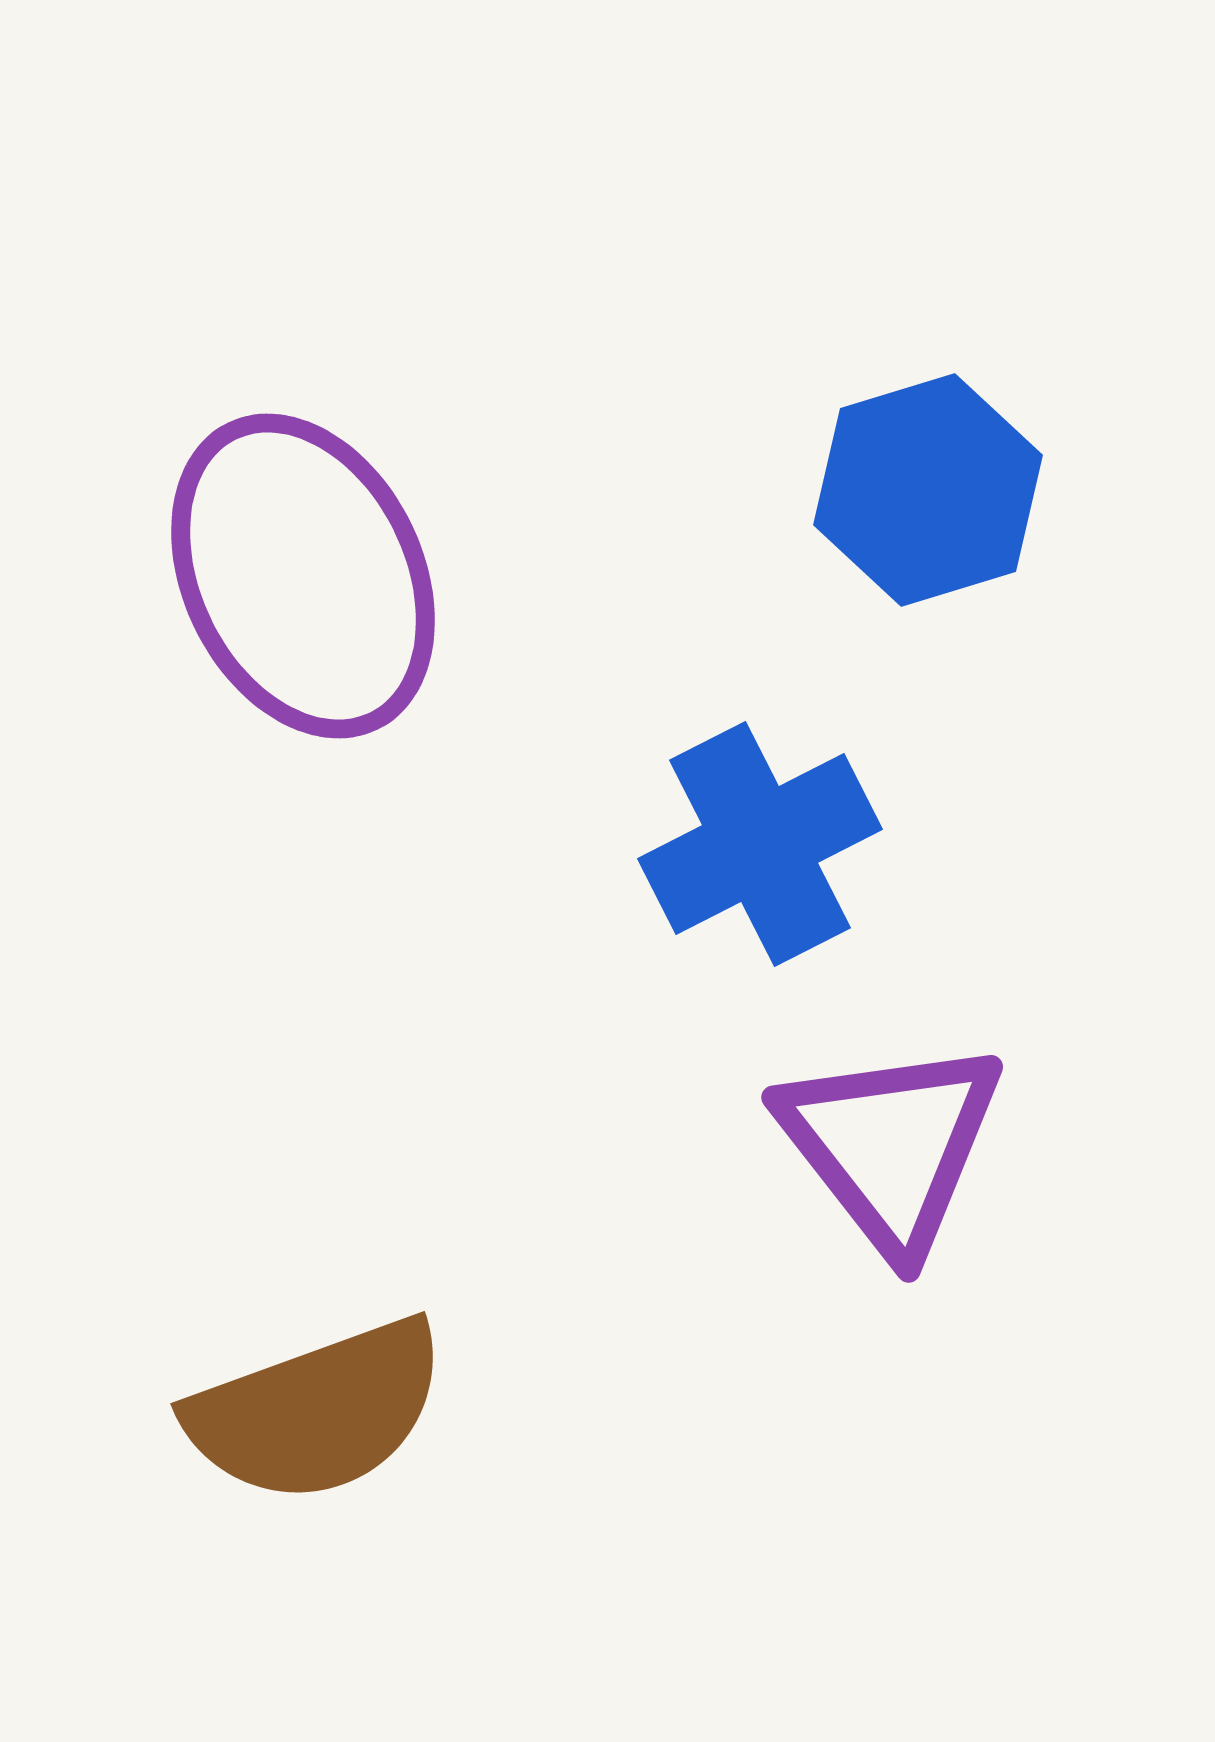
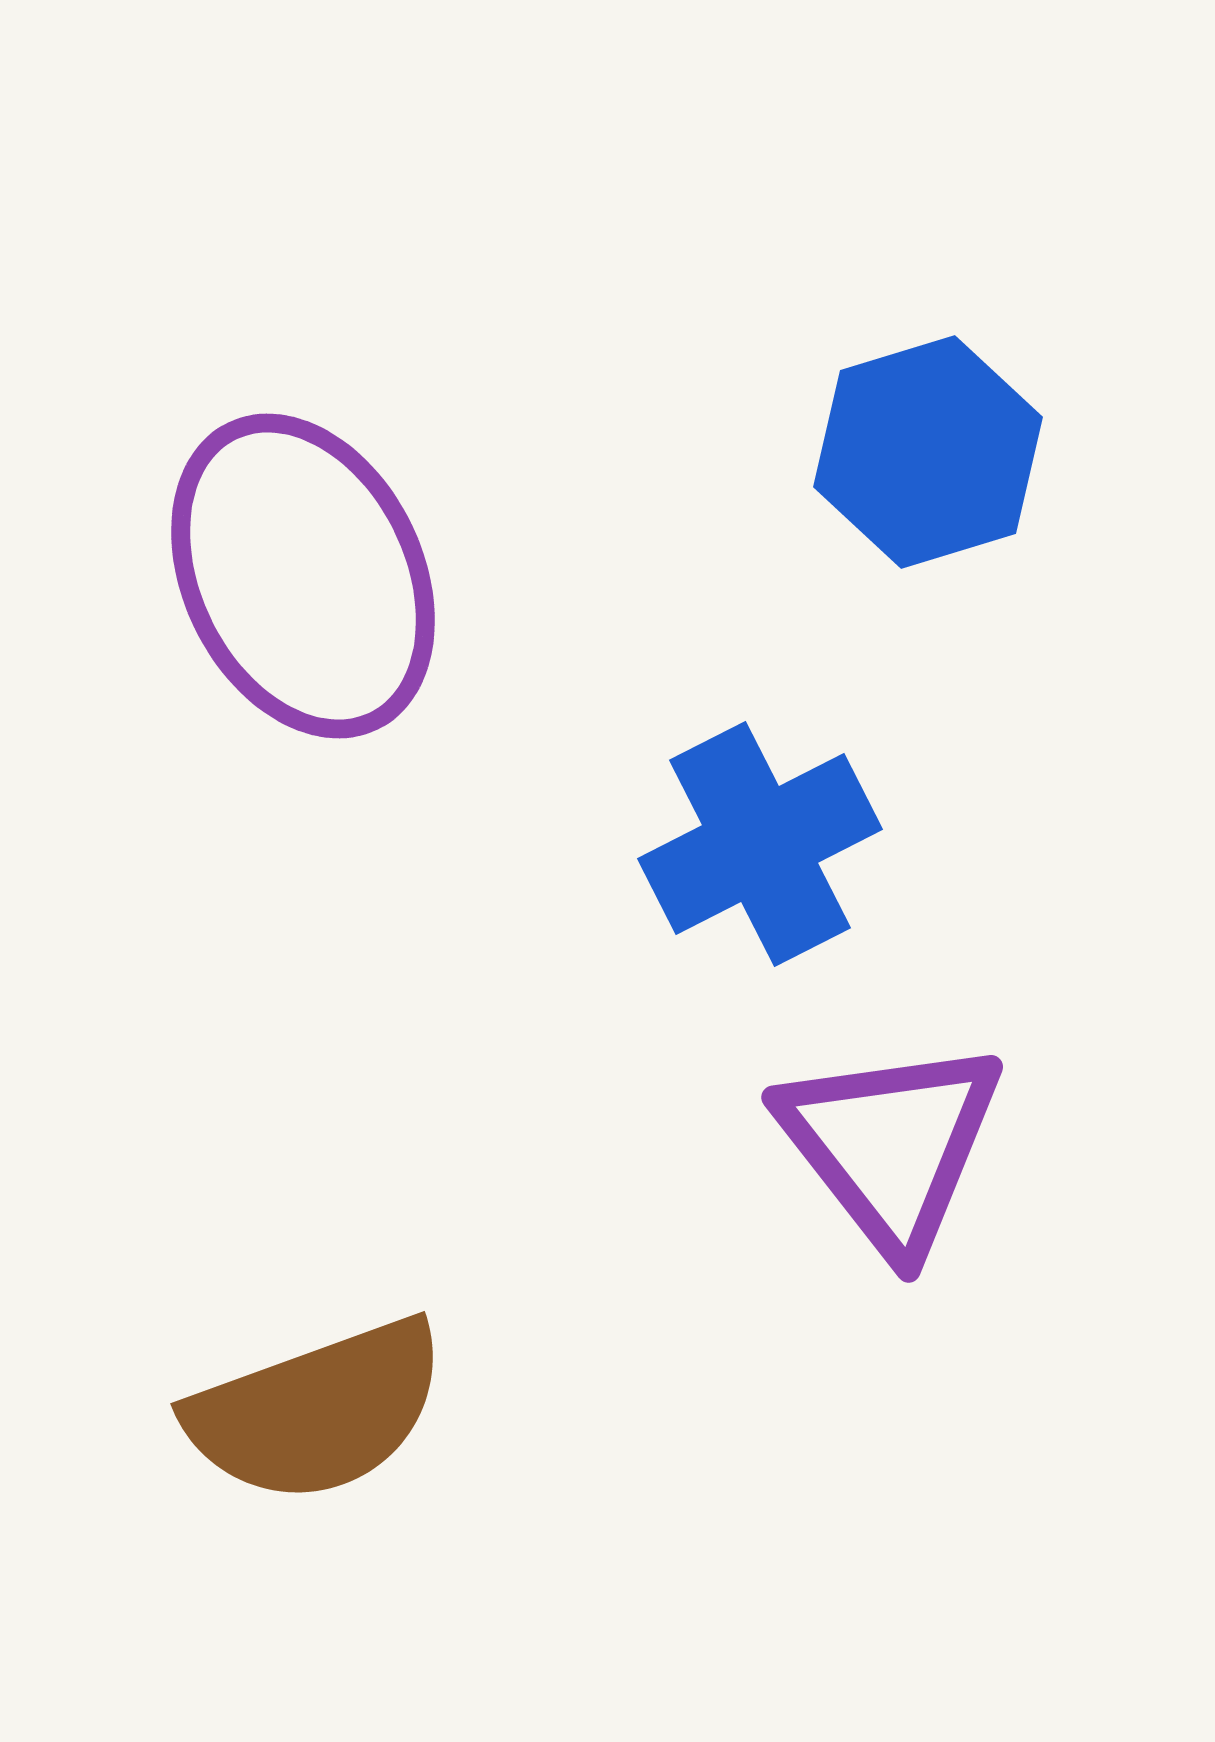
blue hexagon: moved 38 px up
